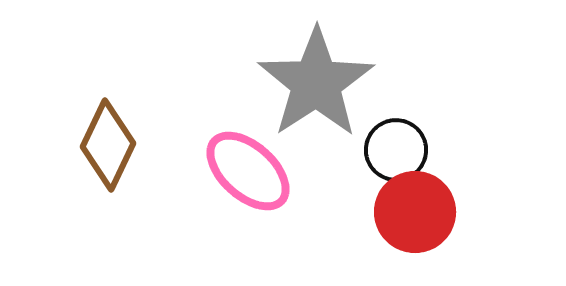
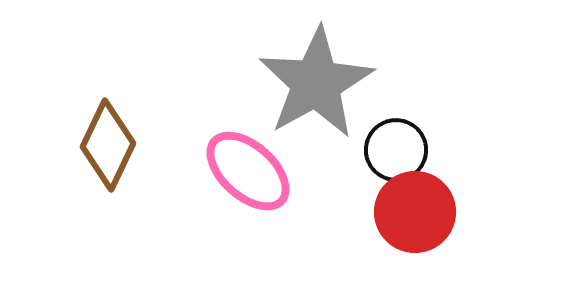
gray star: rotated 4 degrees clockwise
